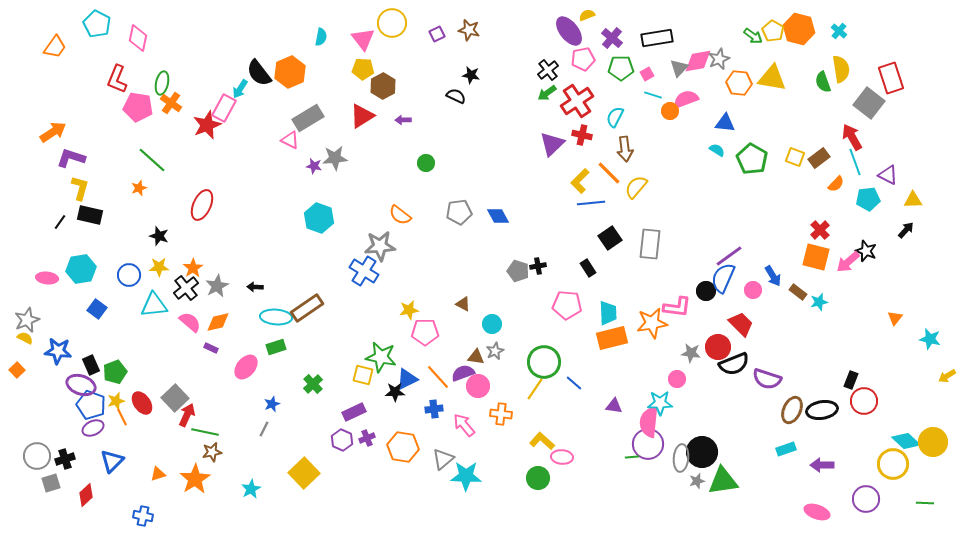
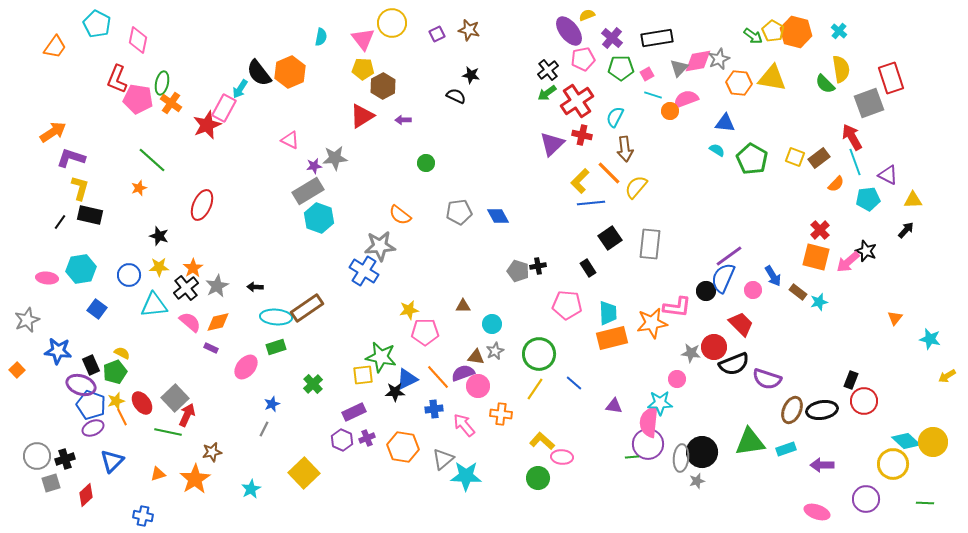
orange hexagon at (799, 29): moved 3 px left, 3 px down
pink diamond at (138, 38): moved 2 px down
green semicircle at (823, 82): moved 2 px right, 2 px down; rotated 25 degrees counterclockwise
gray square at (869, 103): rotated 32 degrees clockwise
pink pentagon at (138, 107): moved 8 px up
gray rectangle at (308, 118): moved 73 px down
purple star at (314, 166): rotated 21 degrees counterclockwise
brown triangle at (463, 304): moved 2 px down; rotated 28 degrees counterclockwise
yellow semicircle at (25, 338): moved 97 px right, 15 px down
red circle at (718, 347): moved 4 px left
green circle at (544, 362): moved 5 px left, 8 px up
yellow square at (363, 375): rotated 20 degrees counterclockwise
green line at (205, 432): moved 37 px left
green triangle at (723, 481): moved 27 px right, 39 px up
